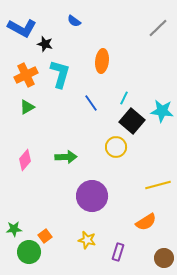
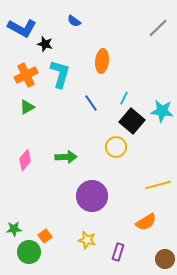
brown circle: moved 1 px right, 1 px down
